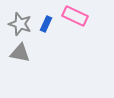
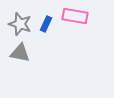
pink rectangle: rotated 15 degrees counterclockwise
